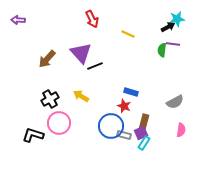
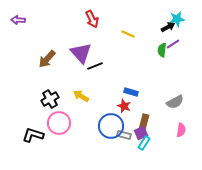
purple line: rotated 40 degrees counterclockwise
